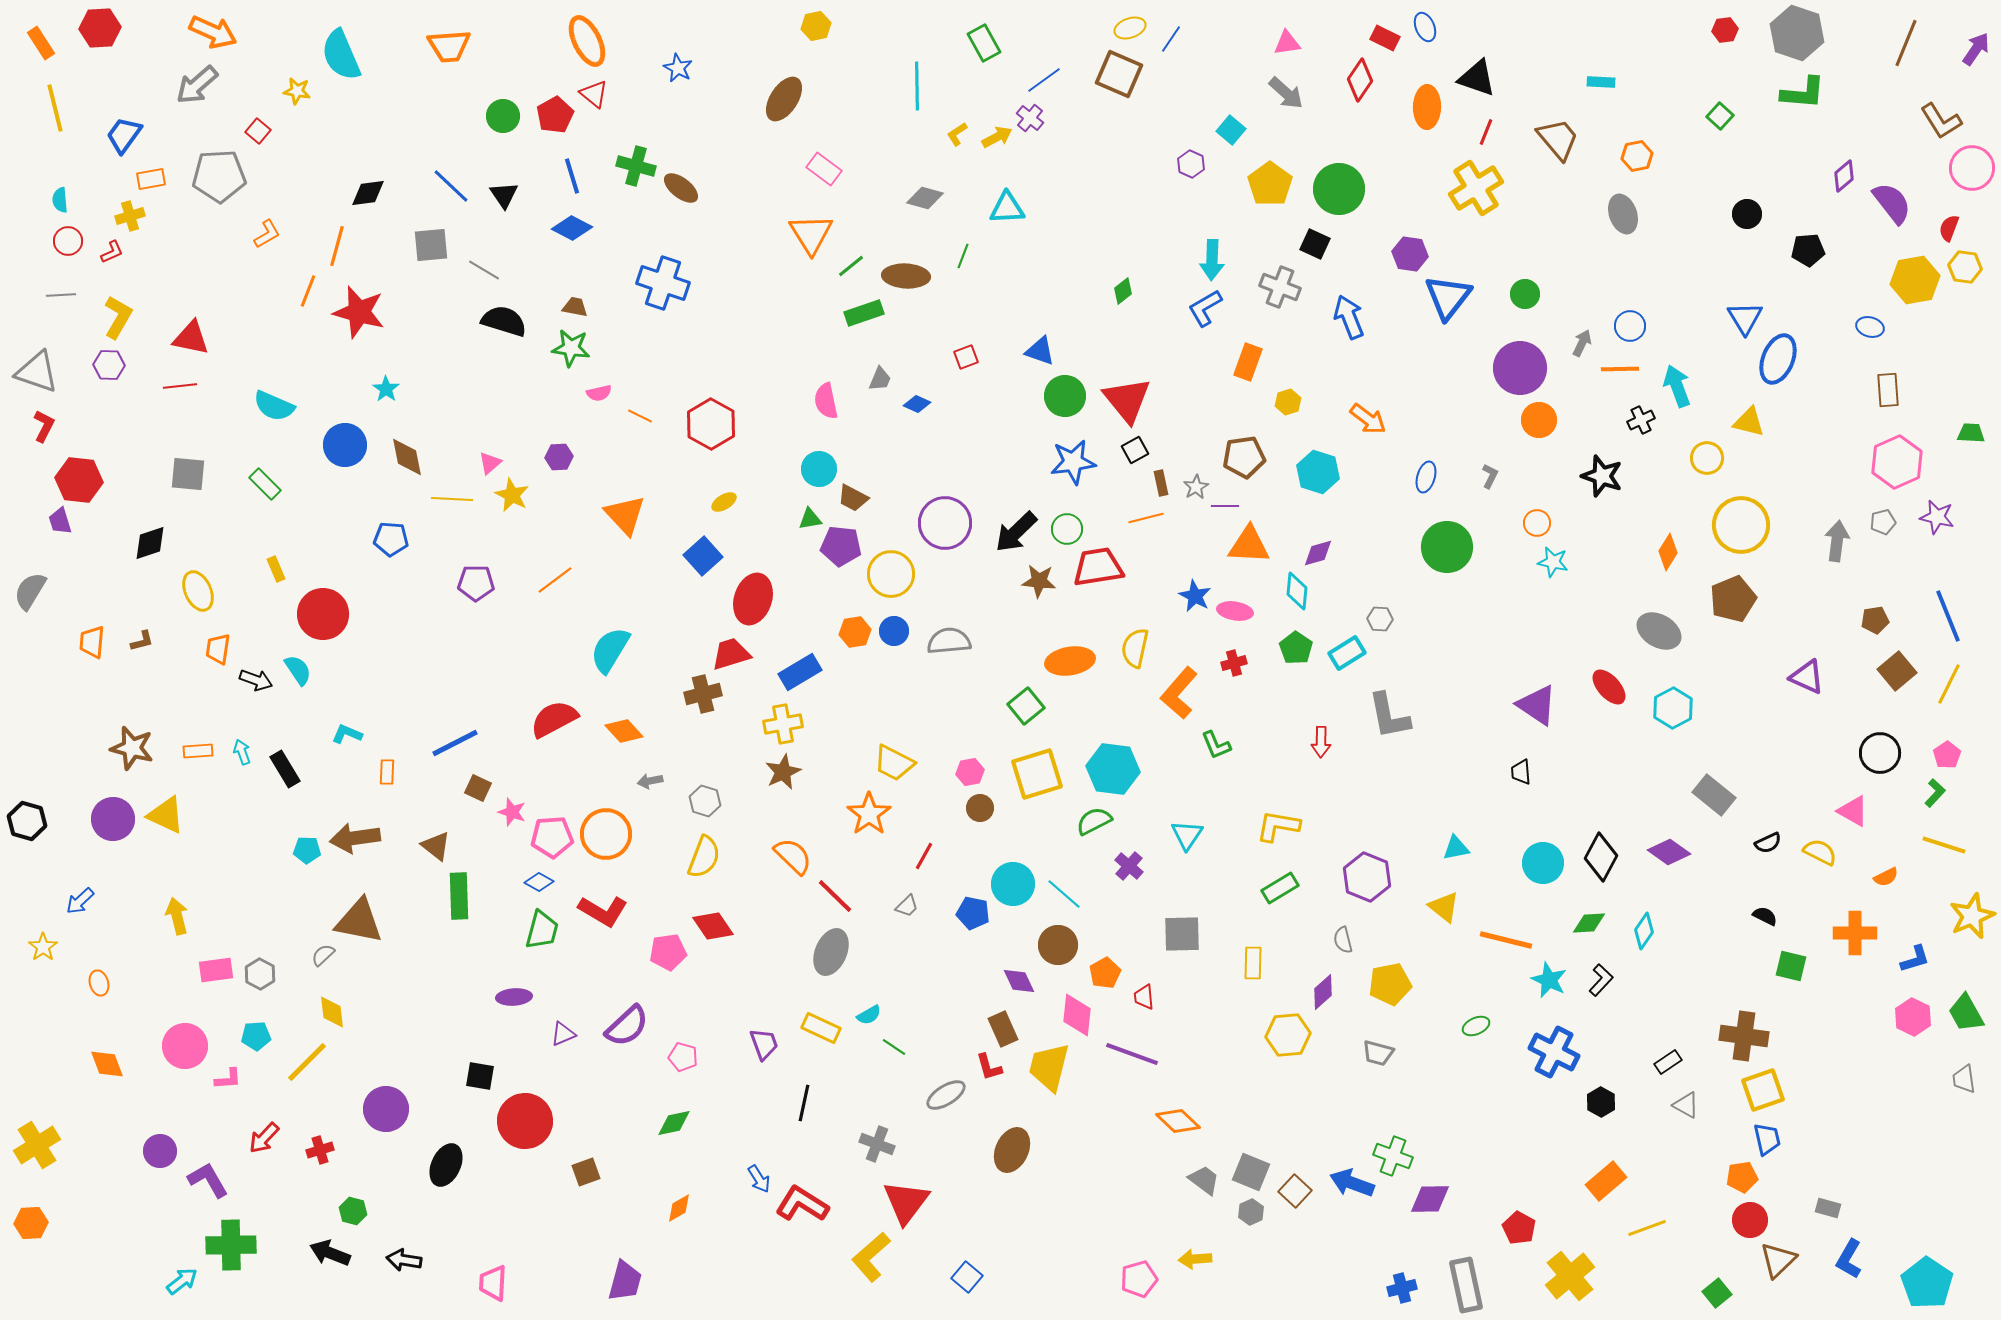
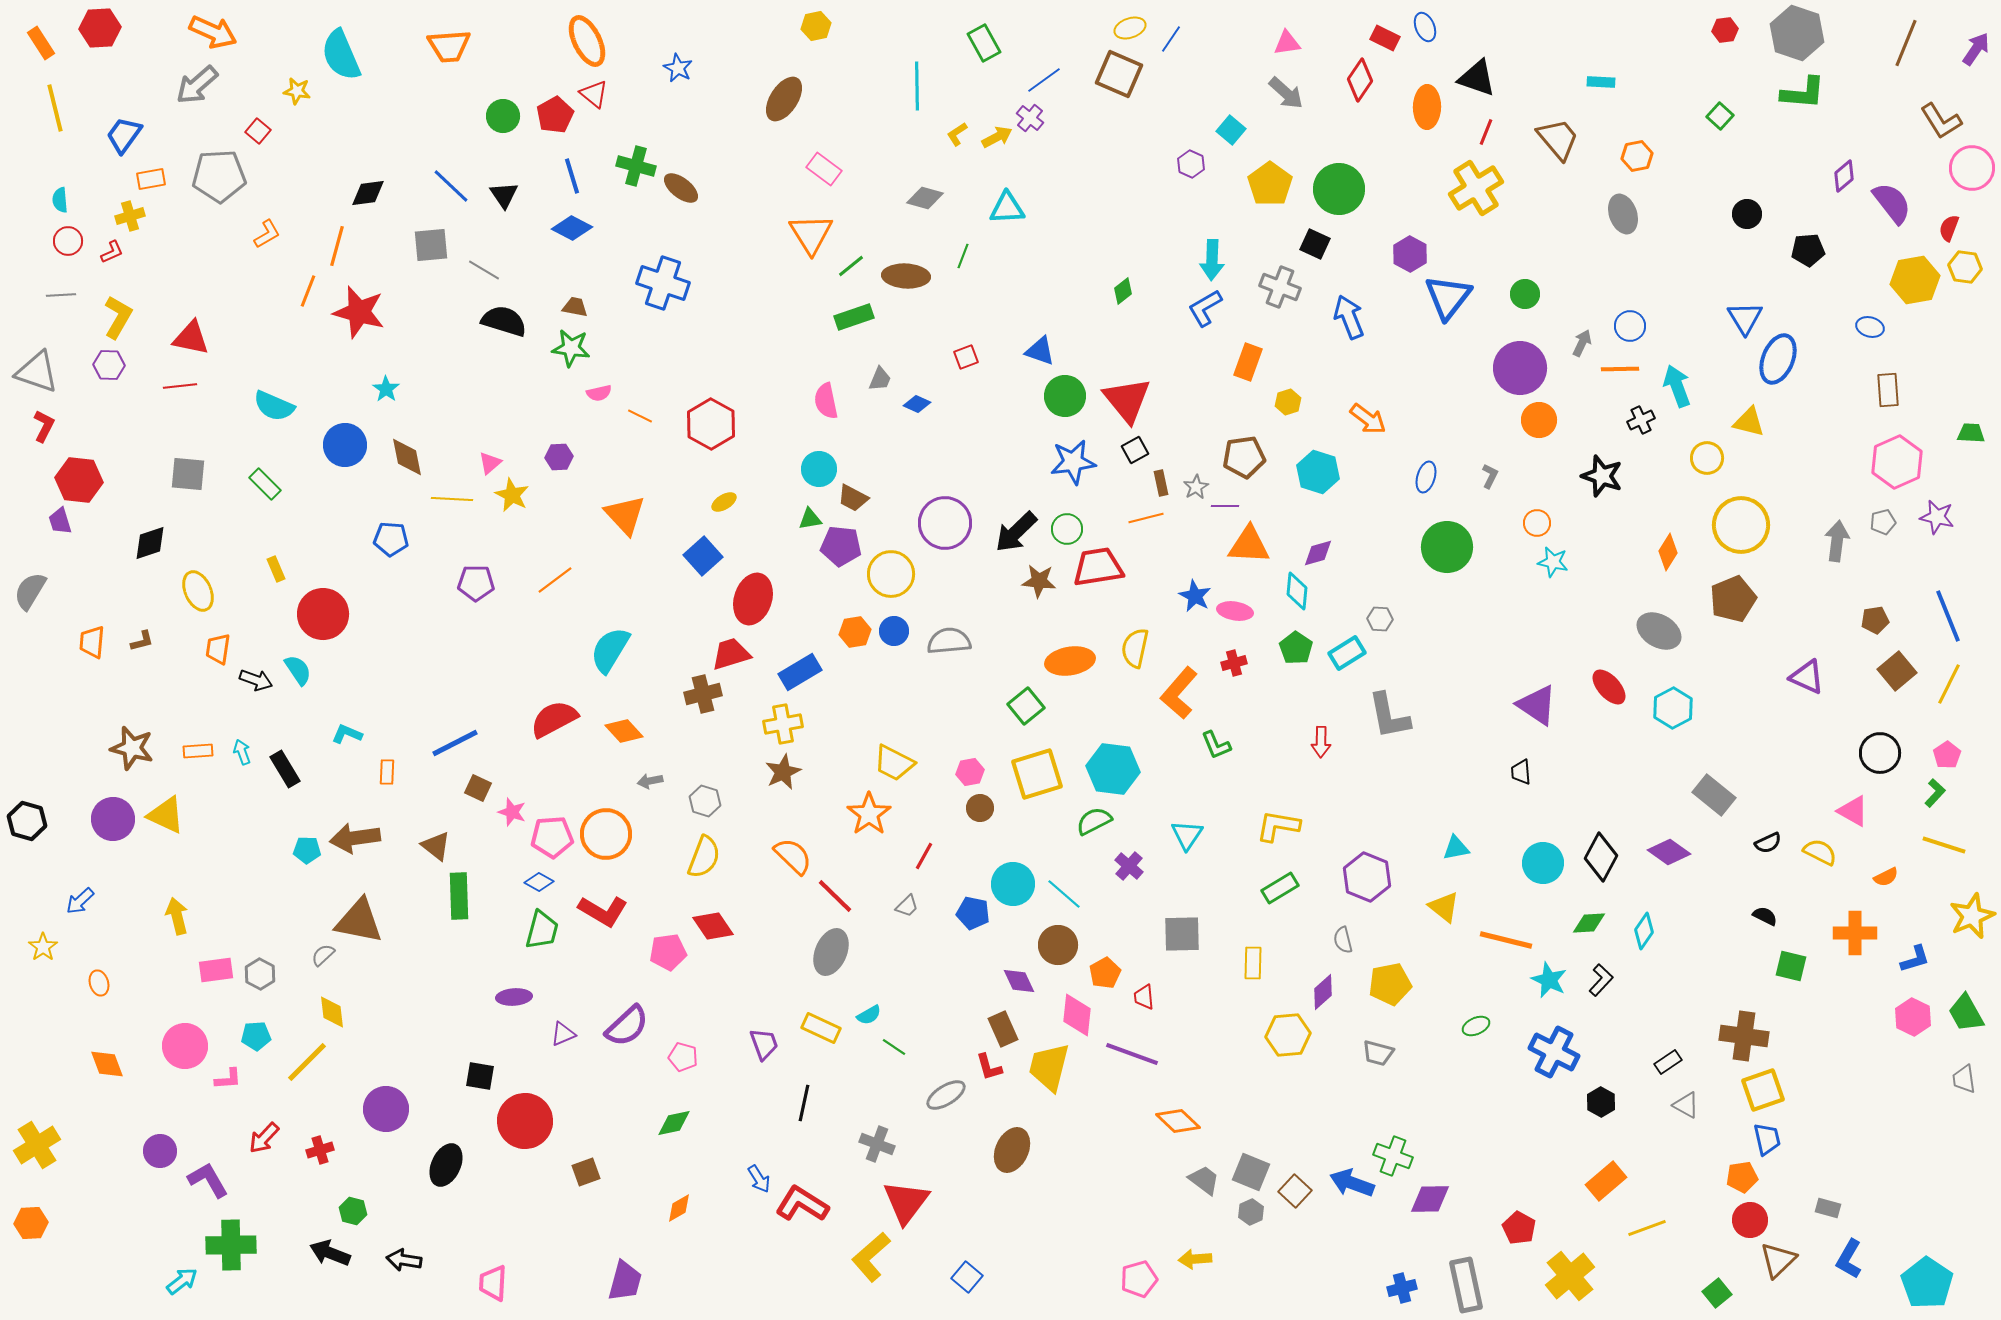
purple hexagon at (1410, 254): rotated 20 degrees clockwise
green rectangle at (864, 313): moved 10 px left, 4 px down
